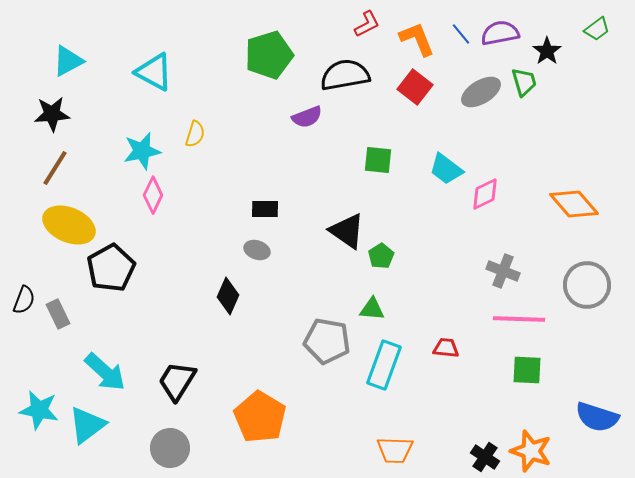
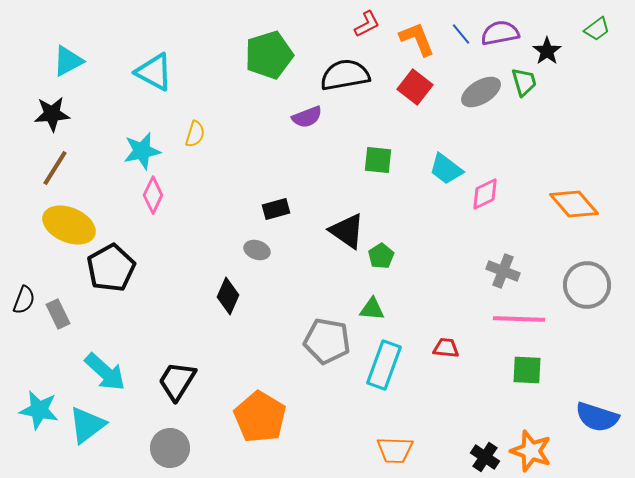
black rectangle at (265, 209): moved 11 px right; rotated 16 degrees counterclockwise
